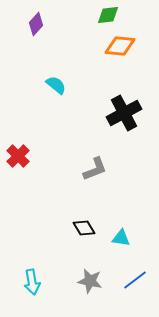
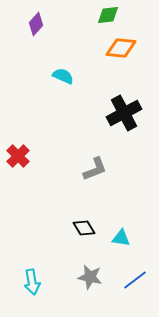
orange diamond: moved 1 px right, 2 px down
cyan semicircle: moved 7 px right, 9 px up; rotated 15 degrees counterclockwise
gray star: moved 4 px up
